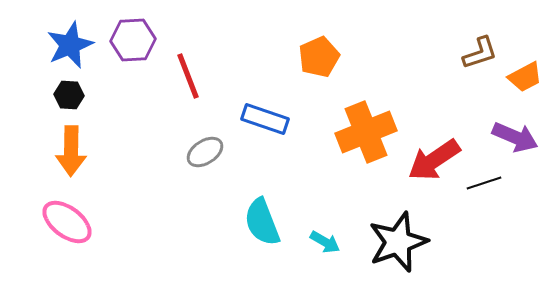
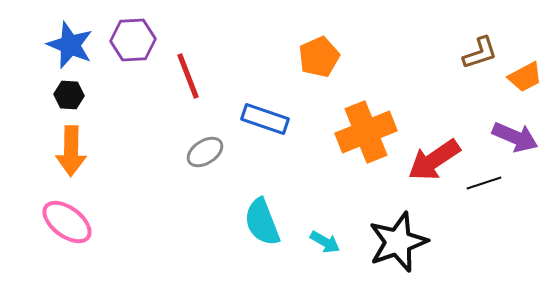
blue star: rotated 27 degrees counterclockwise
